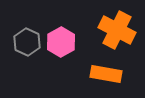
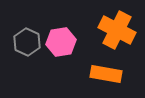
pink hexagon: rotated 20 degrees clockwise
